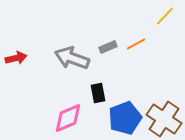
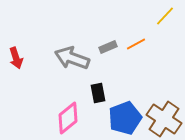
red arrow: rotated 85 degrees clockwise
pink diamond: rotated 16 degrees counterclockwise
